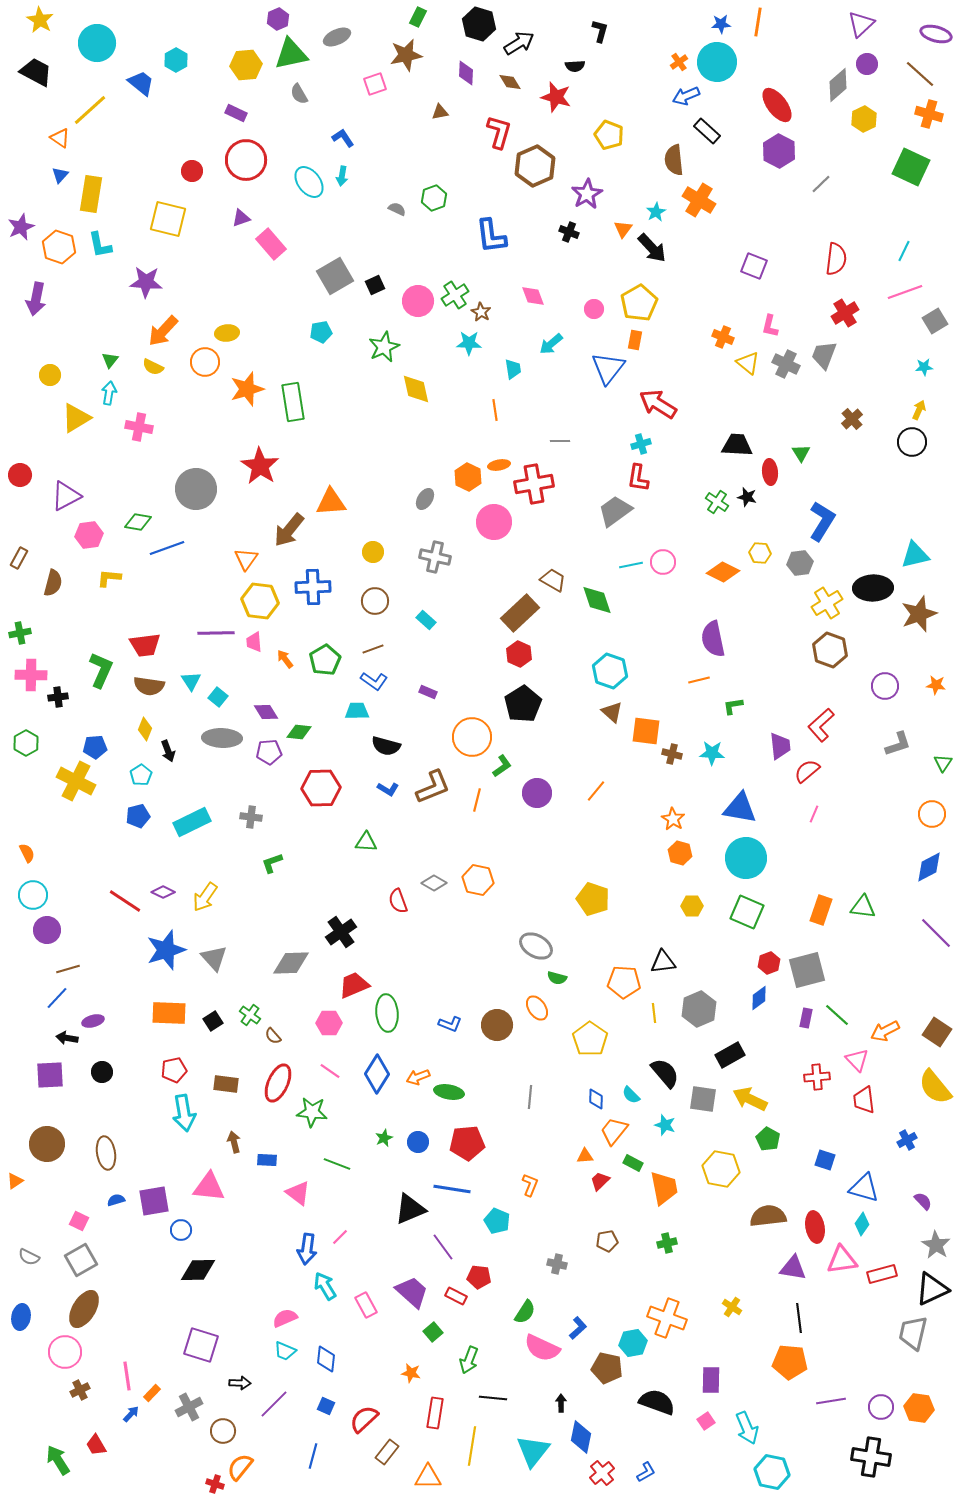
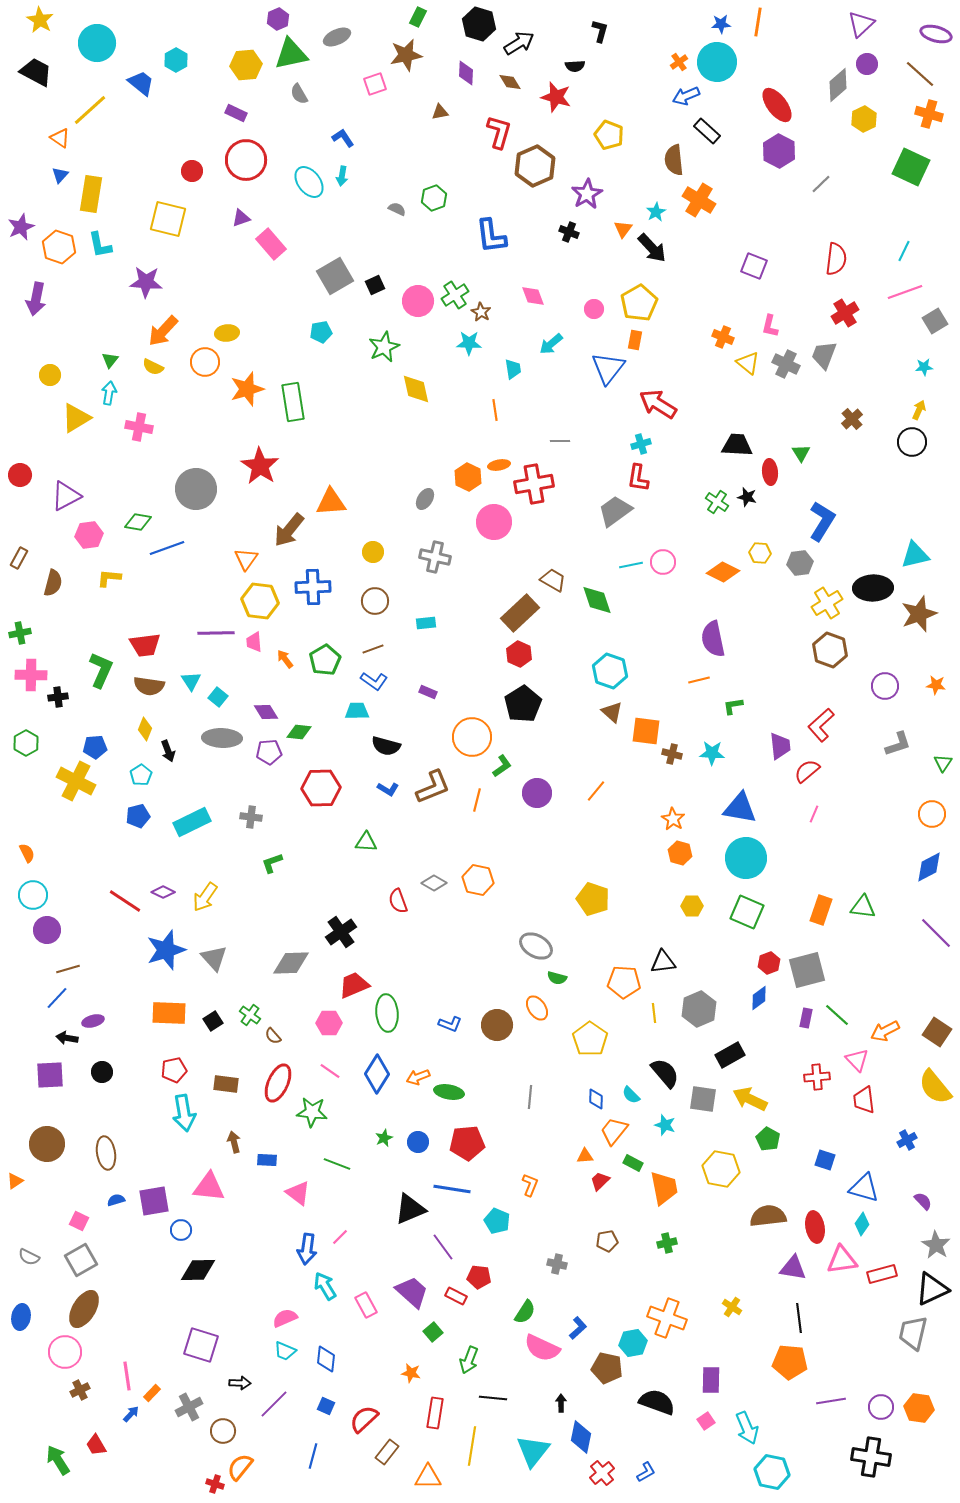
cyan rectangle at (426, 620): moved 3 px down; rotated 48 degrees counterclockwise
